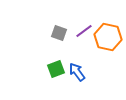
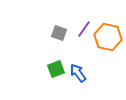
purple line: moved 2 px up; rotated 18 degrees counterclockwise
blue arrow: moved 1 px right, 1 px down
